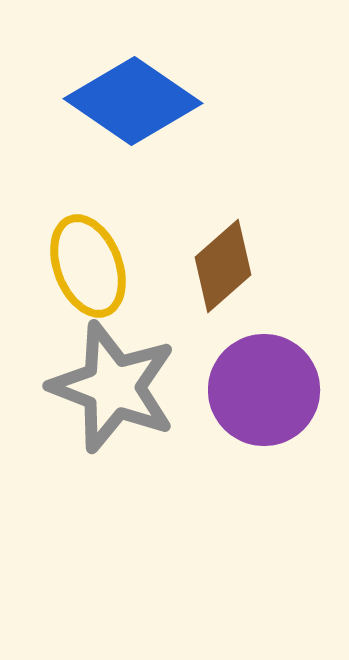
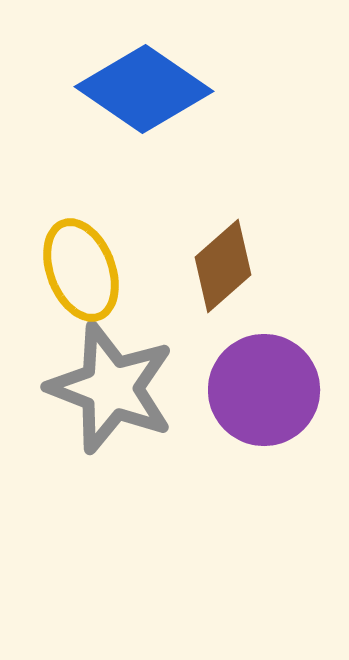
blue diamond: moved 11 px right, 12 px up
yellow ellipse: moved 7 px left, 4 px down
gray star: moved 2 px left, 1 px down
